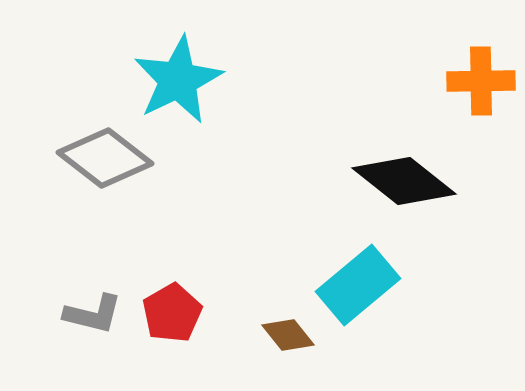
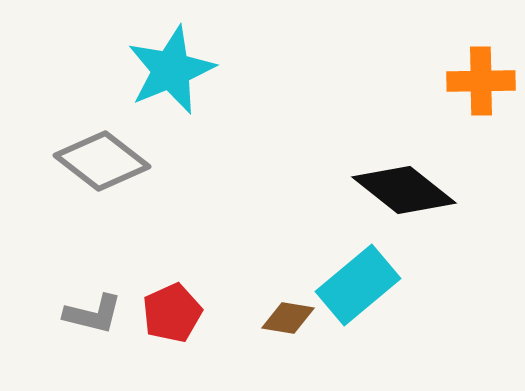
cyan star: moved 7 px left, 10 px up; rotated 4 degrees clockwise
gray diamond: moved 3 px left, 3 px down
black diamond: moved 9 px down
red pentagon: rotated 6 degrees clockwise
brown diamond: moved 17 px up; rotated 42 degrees counterclockwise
